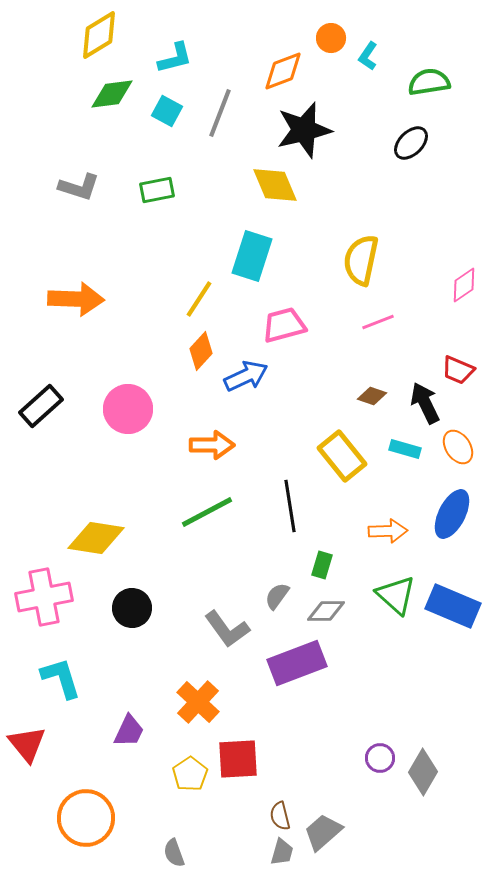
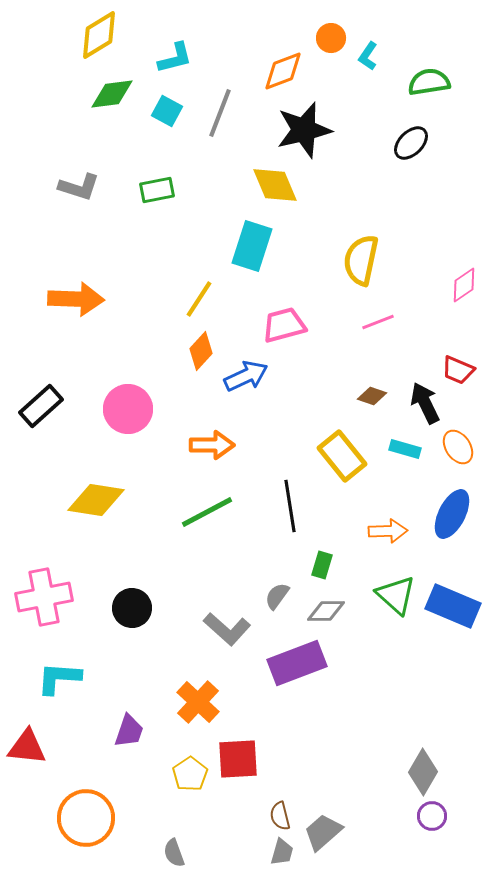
cyan rectangle at (252, 256): moved 10 px up
yellow diamond at (96, 538): moved 38 px up
gray L-shape at (227, 629): rotated 12 degrees counterclockwise
cyan L-shape at (61, 678): moved 2 px left; rotated 69 degrees counterclockwise
purple trapezoid at (129, 731): rotated 6 degrees counterclockwise
red triangle at (27, 744): moved 3 px down; rotated 45 degrees counterclockwise
purple circle at (380, 758): moved 52 px right, 58 px down
